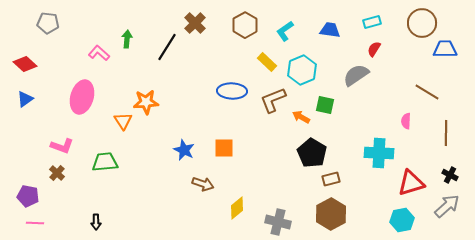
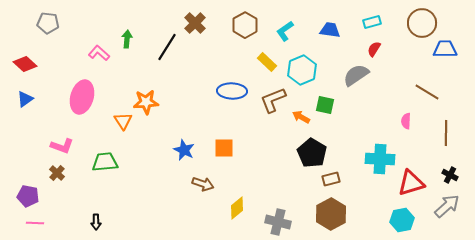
cyan cross at (379, 153): moved 1 px right, 6 px down
